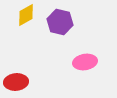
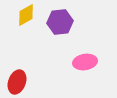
purple hexagon: rotated 20 degrees counterclockwise
red ellipse: moved 1 px right; rotated 65 degrees counterclockwise
